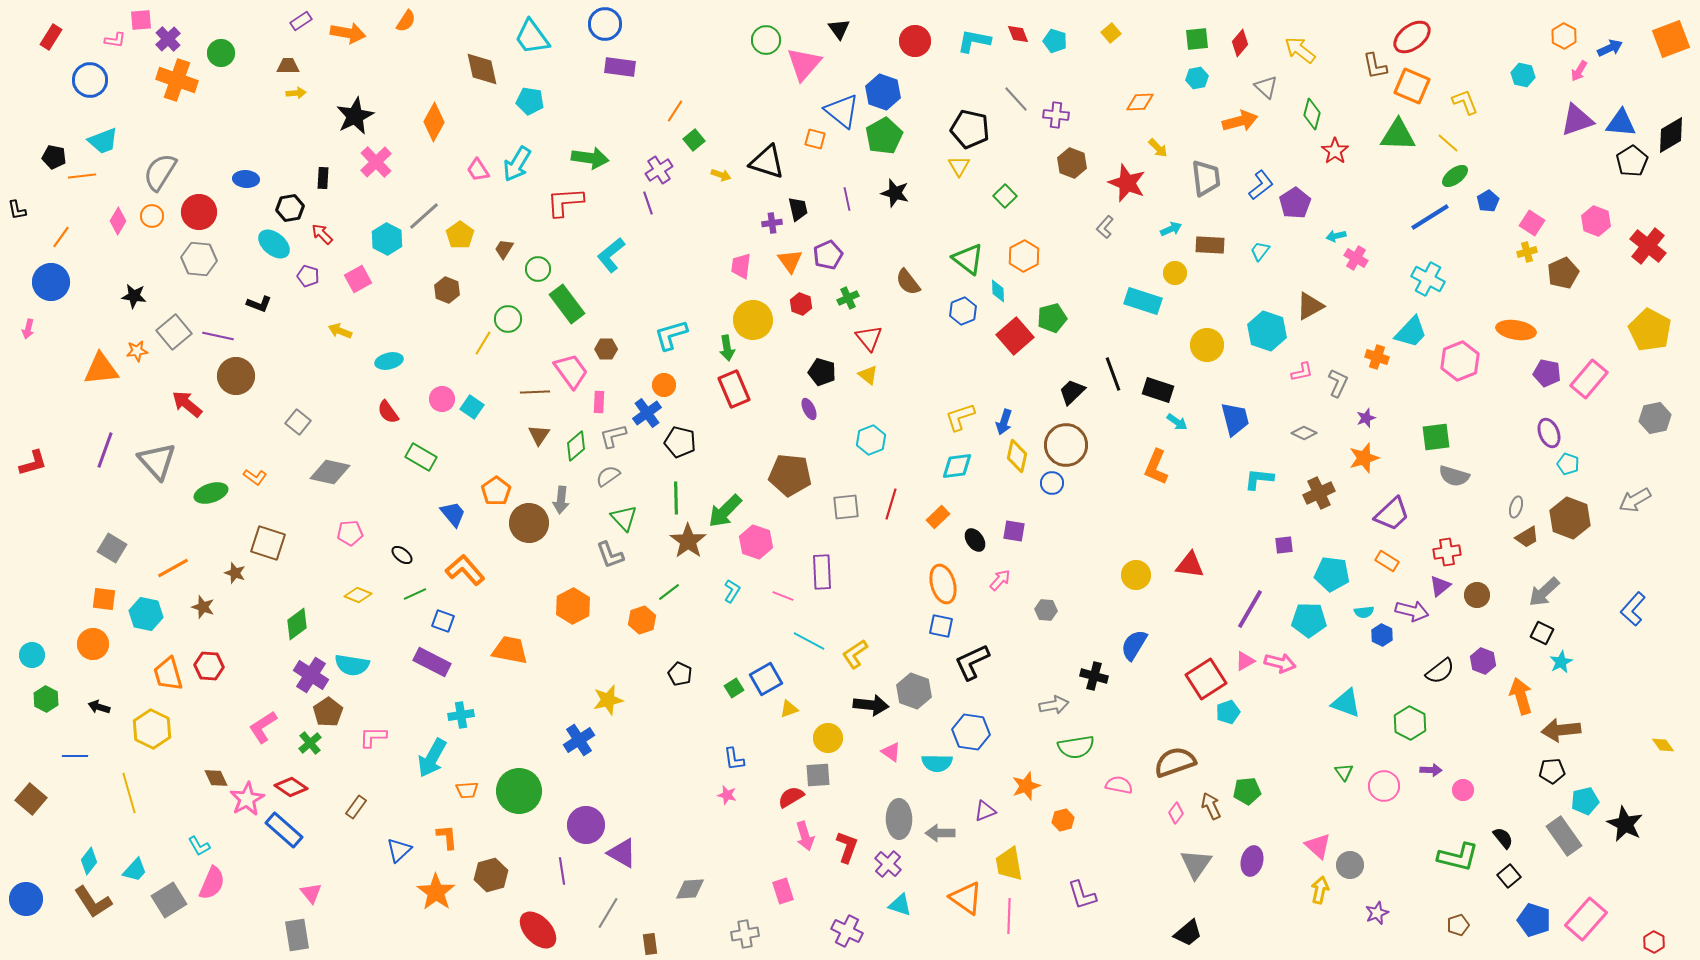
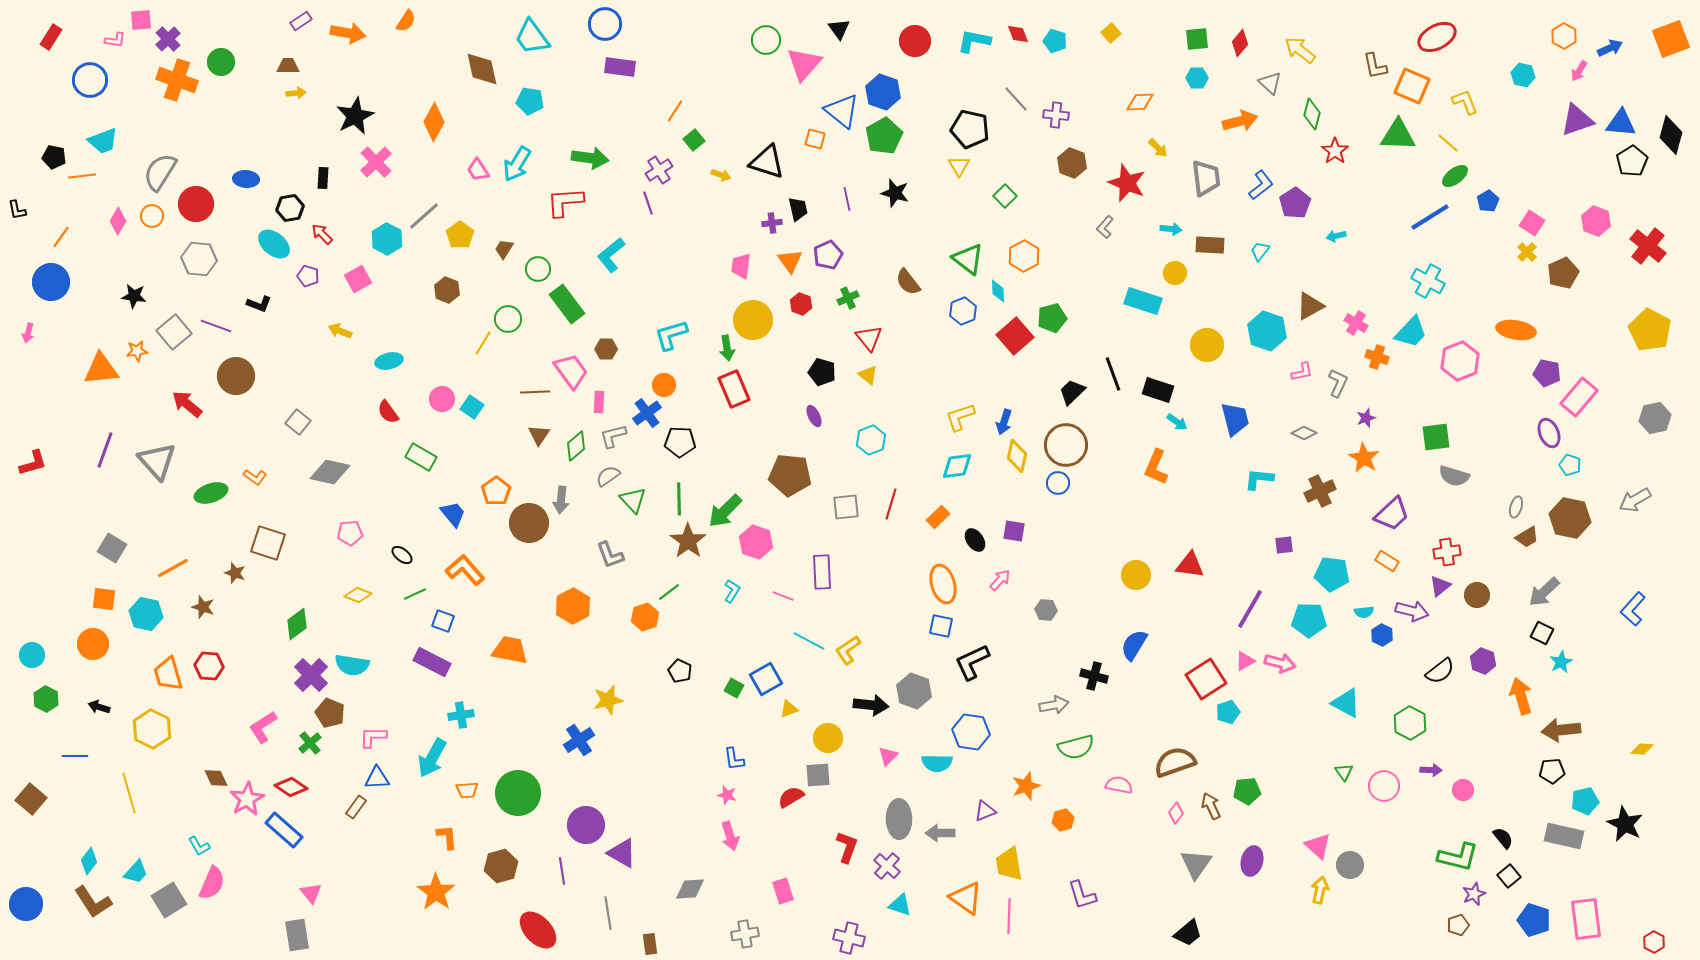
red ellipse at (1412, 37): moved 25 px right; rotated 9 degrees clockwise
green circle at (221, 53): moved 9 px down
cyan hexagon at (1197, 78): rotated 10 degrees clockwise
gray triangle at (1266, 87): moved 4 px right, 4 px up
black diamond at (1671, 135): rotated 45 degrees counterclockwise
red circle at (199, 212): moved 3 px left, 8 px up
cyan arrow at (1171, 229): rotated 30 degrees clockwise
yellow cross at (1527, 252): rotated 30 degrees counterclockwise
pink cross at (1356, 258): moved 65 px down
cyan cross at (1428, 279): moved 2 px down
pink arrow at (28, 329): moved 4 px down
purple line at (218, 336): moved 2 px left, 10 px up; rotated 8 degrees clockwise
pink rectangle at (1589, 379): moved 10 px left, 18 px down
purple ellipse at (809, 409): moved 5 px right, 7 px down
black pentagon at (680, 442): rotated 12 degrees counterclockwise
orange star at (1364, 458): rotated 24 degrees counterclockwise
cyan pentagon at (1568, 464): moved 2 px right, 1 px down
blue circle at (1052, 483): moved 6 px right
brown cross at (1319, 493): moved 1 px right, 2 px up
green line at (676, 498): moved 3 px right, 1 px down
green triangle at (624, 518): moved 9 px right, 18 px up
brown hexagon at (1570, 518): rotated 9 degrees counterclockwise
orange hexagon at (642, 620): moved 3 px right, 3 px up
yellow L-shape at (855, 654): moved 7 px left, 4 px up
black pentagon at (680, 674): moved 3 px up
purple cross at (311, 675): rotated 12 degrees clockwise
green square at (734, 688): rotated 30 degrees counterclockwise
cyan triangle at (1346, 703): rotated 8 degrees clockwise
brown pentagon at (328, 712): moved 2 px right, 1 px down; rotated 16 degrees counterclockwise
yellow diamond at (1663, 745): moved 21 px left, 4 px down; rotated 50 degrees counterclockwise
green semicircle at (1076, 747): rotated 6 degrees counterclockwise
pink triangle at (891, 752): moved 3 px left, 4 px down; rotated 40 degrees clockwise
green circle at (519, 791): moved 1 px left, 2 px down
pink arrow at (805, 836): moved 75 px left
gray rectangle at (1564, 836): rotated 42 degrees counterclockwise
blue triangle at (399, 850): moved 22 px left, 72 px up; rotated 40 degrees clockwise
purple cross at (888, 864): moved 1 px left, 2 px down
cyan trapezoid at (135, 870): moved 1 px right, 2 px down
brown hexagon at (491, 875): moved 10 px right, 9 px up
blue circle at (26, 899): moved 5 px down
gray line at (608, 913): rotated 40 degrees counterclockwise
purple star at (1377, 913): moved 97 px right, 19 px up
pink rectangle at (1586, 919): rotated 48 degrees counterclockwise
purple cross at (847, 931): moved 2 px right, 7 px down; rotated 12 degrees counterclockwise
